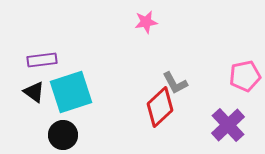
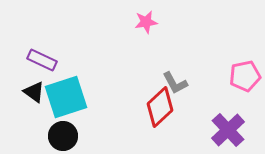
purple rectangle: rotated 32 degrees clockwise
cyan square: moved 5 px left, 5 px down
purple cross: moved 5 px down
black circle: moved 1 px down
